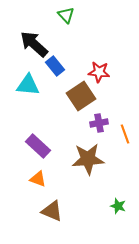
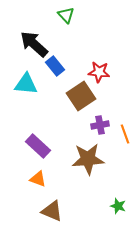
cyan triangle: moved 2 px left, 1 px up
purple cross: moved 1 px right, 2 px down
